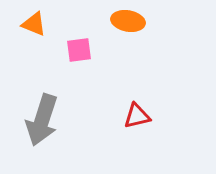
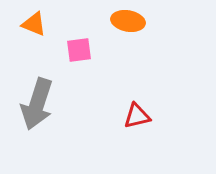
gray arrow: moved 5 px left, 16 px up
